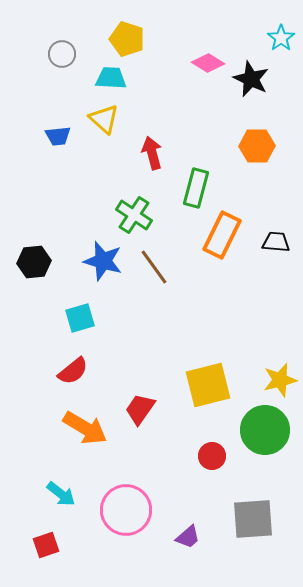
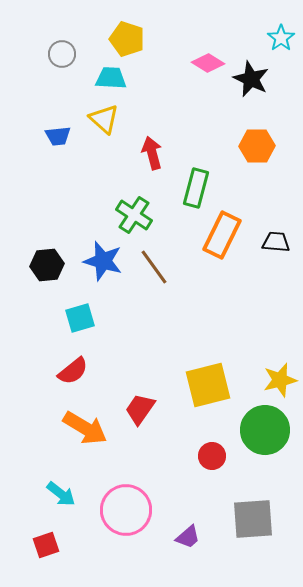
black hexagon: moved 13 px right, 3 px down
